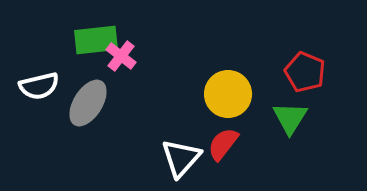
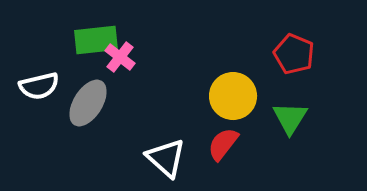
pink cross: moved 1 px left, 1 px down
red pentagon: moved 11 px left, 18 px up
yellow circle: moved 5 px right, 2 px down
white triangle: moved 15 px left; rotated 30 degrees counterclockwise
